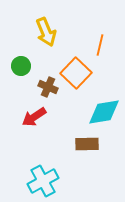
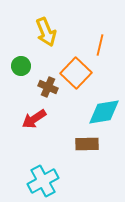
red arrow: moved 2 px down
